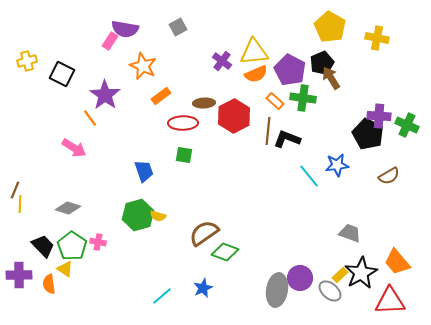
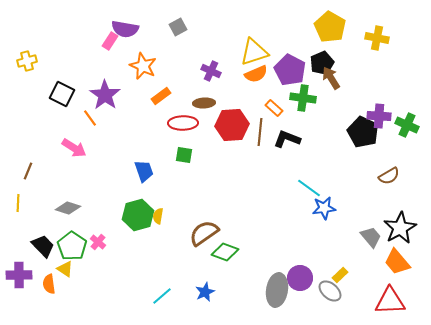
yellow triangle at (254, 52): rotated 12 degrees counterclockwise
purple cross at (222, 61): moved 11 px left, 10 px down; rotated 12 degrees counterclockwise
black square at (62, 74): moved 20 px down
orange rectangle at (275, 101): moved 1 px left, 7 px down
red hexagon at (234, 116): moved 2 px left, 9 px down; rotated 24 degrees clockwise
brown line at (268, 131): moved 8 px left, 1 px down
black pentagon at (368, 134): moved 5 px left, 2 px up
blue star at (337, 165): moved 13 px left, 43 px down
cyan line at (309, 176): moved 12 px down; rotated 15 degrees counterclockwise
brown line at (15, 190): moved 13 px right, 19 px up
yellow line at (20, 204): moved 2 px left, 1 px up
yellow semicircle at (158, 216): rotated 84 degrees clockwise
gray trapezoid at (350, 233): moved 21 px right, 4 px down; rotated 30 degrees clockwise
pink cross at (98, 242): rotated 28 degrees clockwise
black star at (361, 273): moved 39 px right, 45 px up
blue star at (203, 288): moved 2 px right, 4 px down
